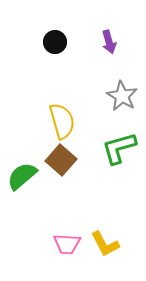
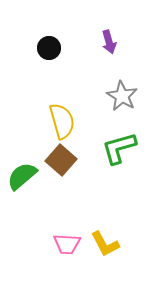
black circle: moved 6 px left, 6 px down
